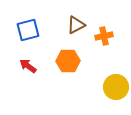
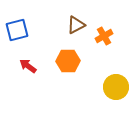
blue square: moved 11 px left
orange cross: rotated 18 degrees counterclockwise
